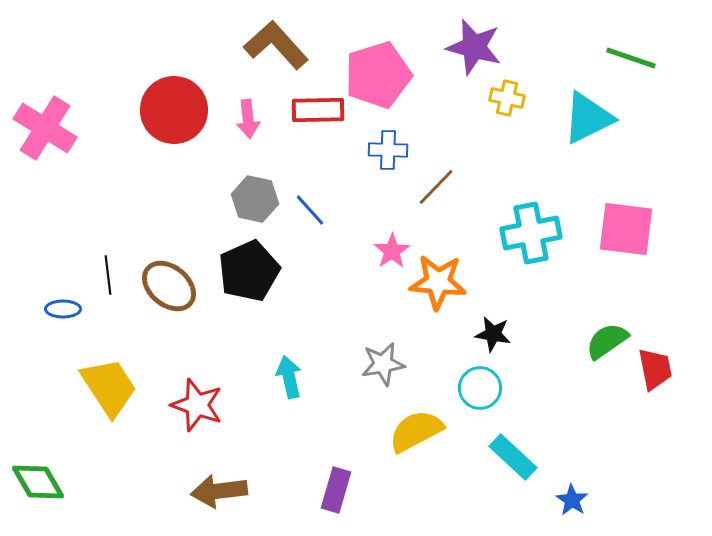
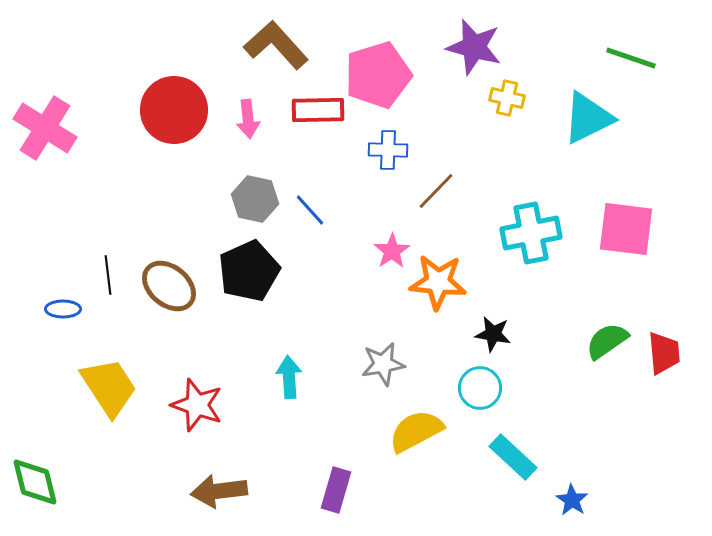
brown line: moved 4 px down
red trapezoid: moved 9 px right, 16 px up; rotated 6 degrees clockwise
cyan arrow: rotated 9 degrees clockwise
green diamond: moved 3 px left; rotated 16 degrees clockwise
